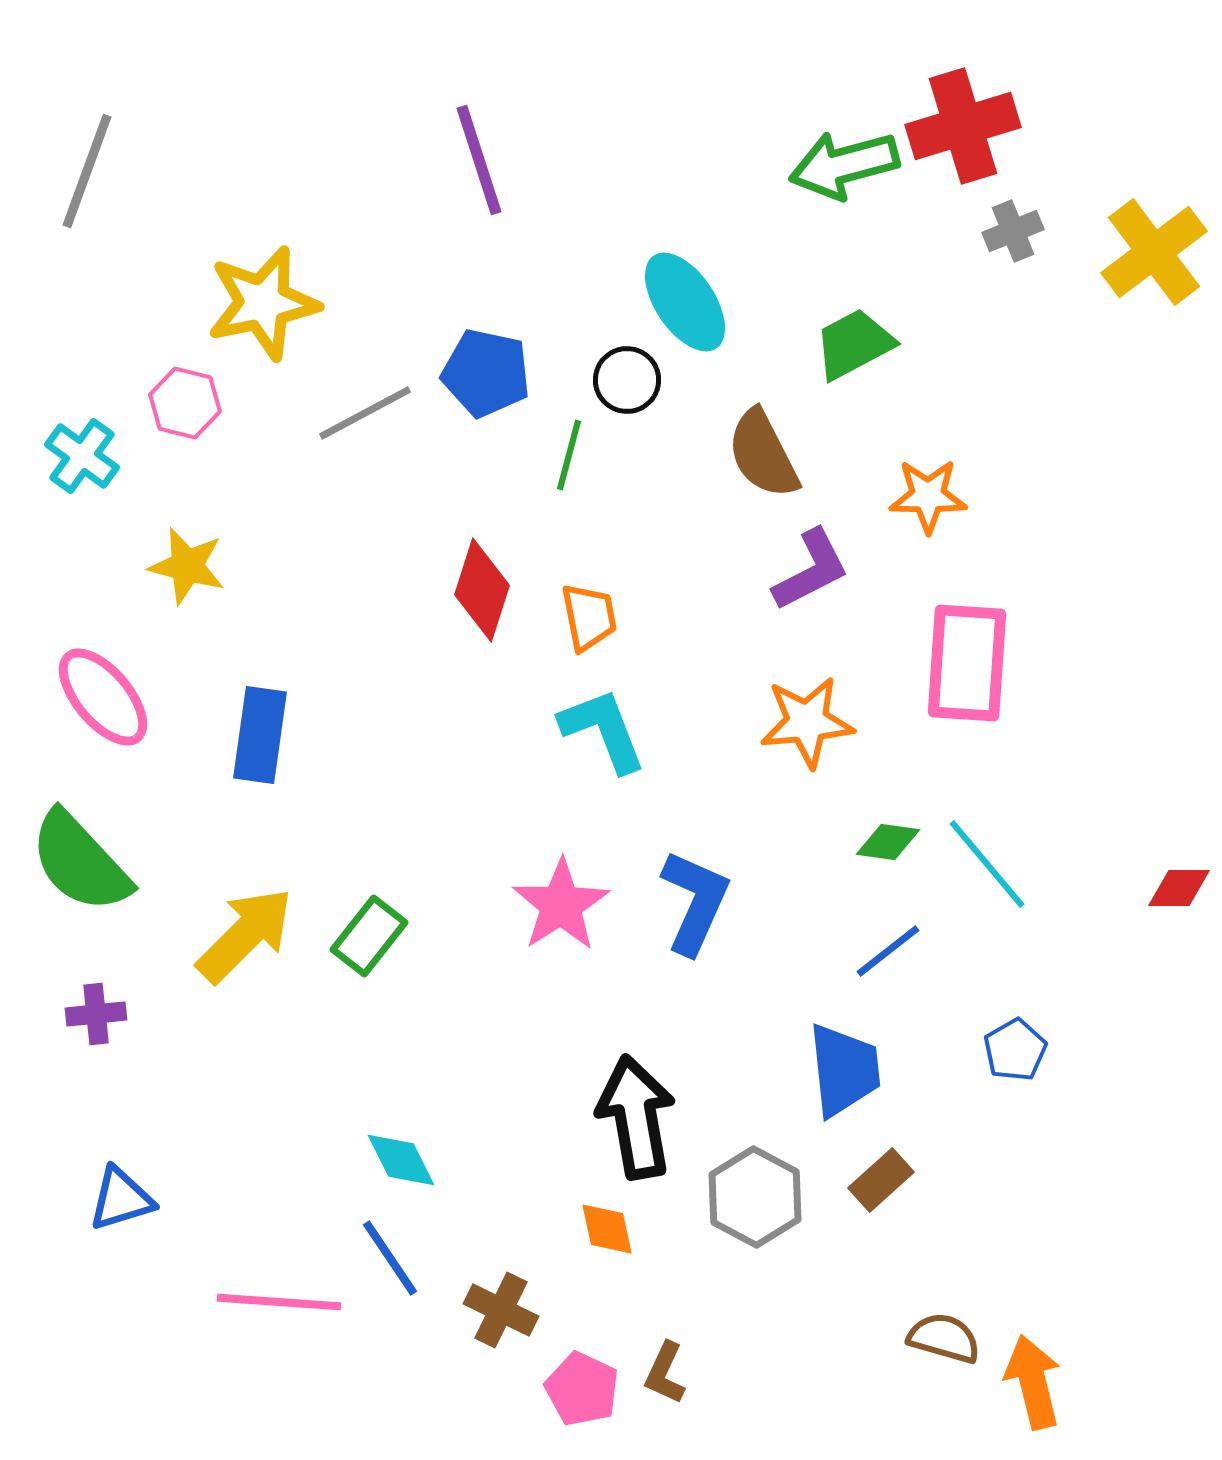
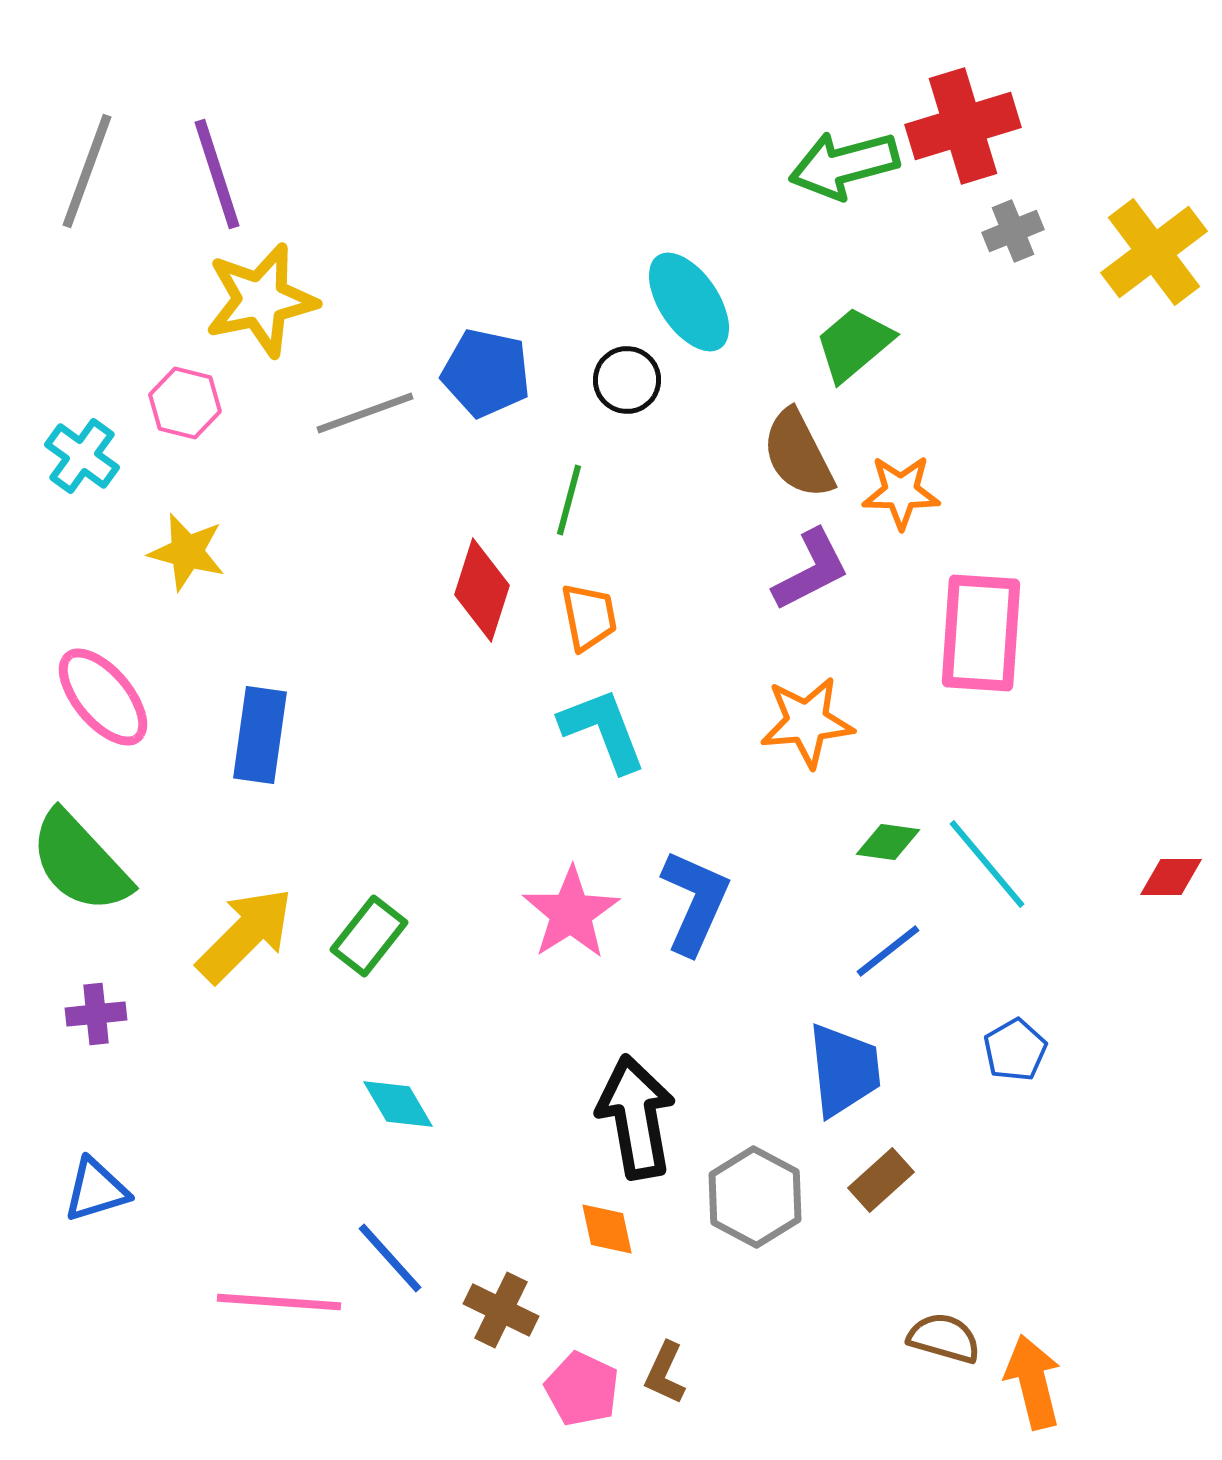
purple line at (479, 160): moved 262 px left, 14 px down
cyan ellipse at (685, 302): moved 4 px right
yellow star at (263, 303): moved 2 px left, 3 px up
green trapezoid at (854, 344): rotated 12 degrees counterclockwise
gray line at (365, 413): rotated 8 degrees clockwise
brown semicircle at (763, 454): moved 35 px right
green line at (569, 455): moved 45 px down
orange star at (928, 496): moved 27 px left, 4 px up
yellow star at (187, 566): moved 14 px up
pink rectangle at (967, 663): moved 14 px right, 30 px up
red diamond at (1179, 888): moved 8 px left, 11 px up
pink star at (561, 905): moved 10 px right, 8 px down
cyan diamond at (401, 1160): moved 3 px left, 56 px up; rotated 4 degrees counterclockwise
blue triangle at (121, 1199): moved 25 px left, 9 px up
blue line at (390, 1258): rotated 8 degrees counterclockwise
